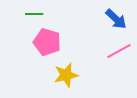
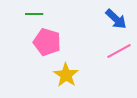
yellow star: rotated 25 degrees counterclockwise
